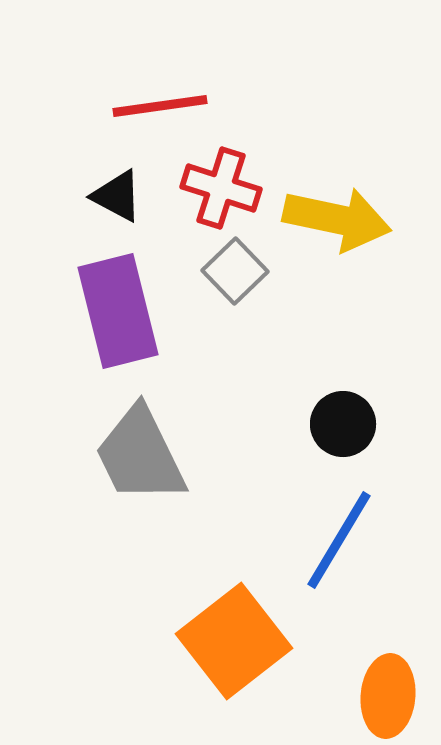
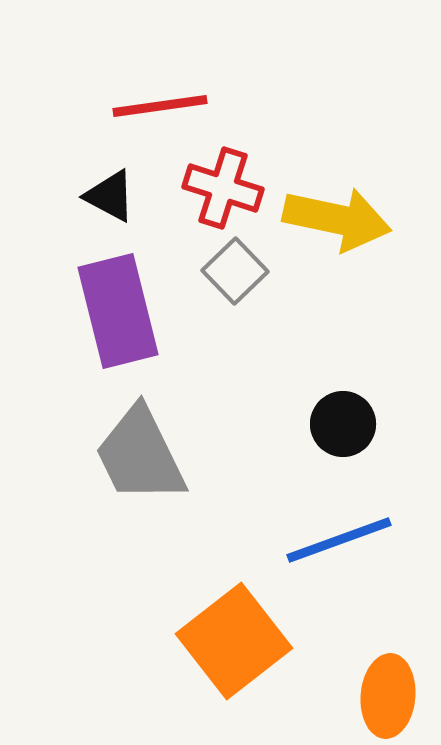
red cross: moved 2 px right
black triangle: moved 7 px left
blue line: rotated 39 degrees clockwise
